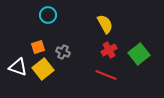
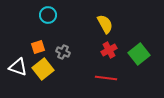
red line: moved 3 px down; rotated 15 degrees counterclockwise
